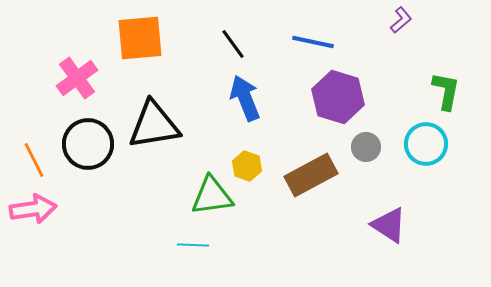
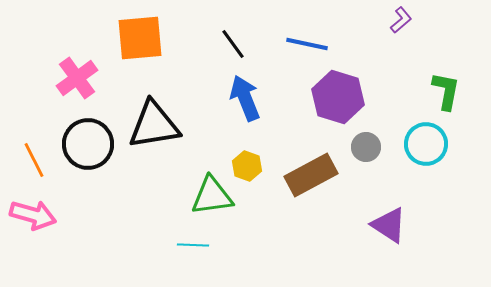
blue line: moved 6 px left, 2 px down
pink arrow: moved 6 px down; rotated 24 degrees clockwise
